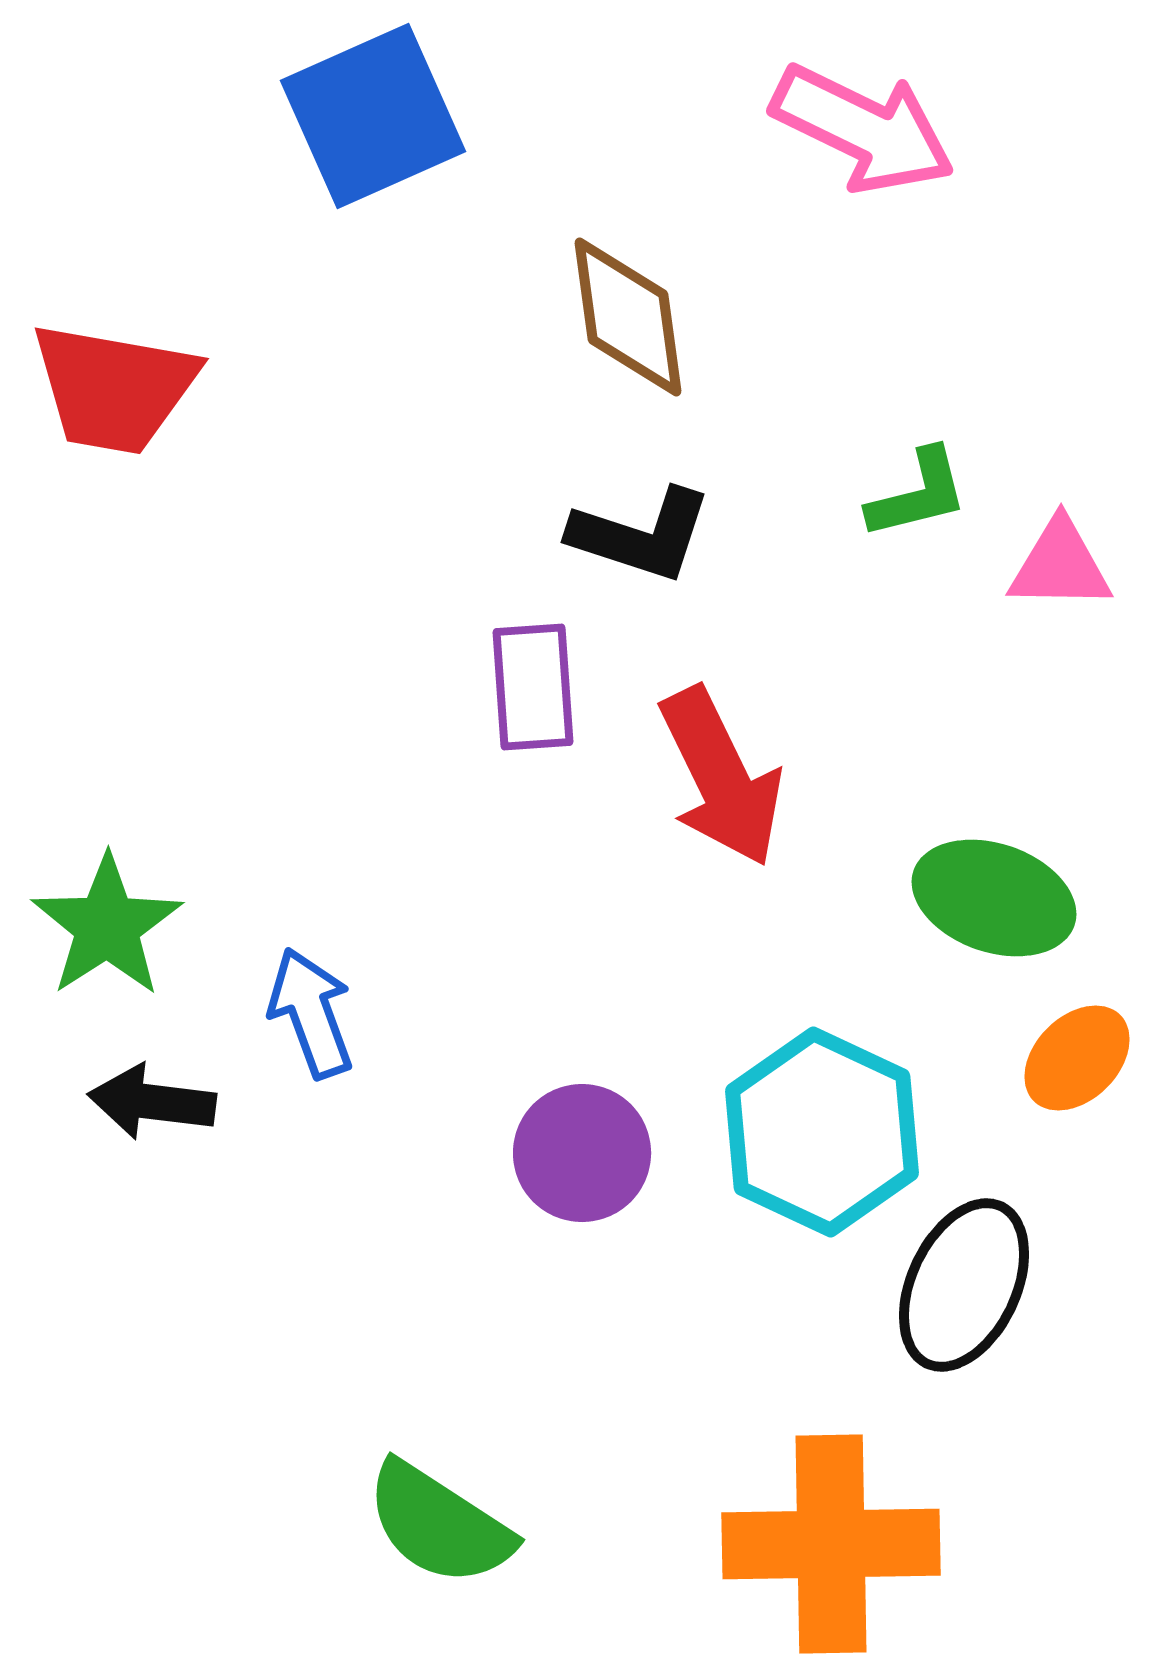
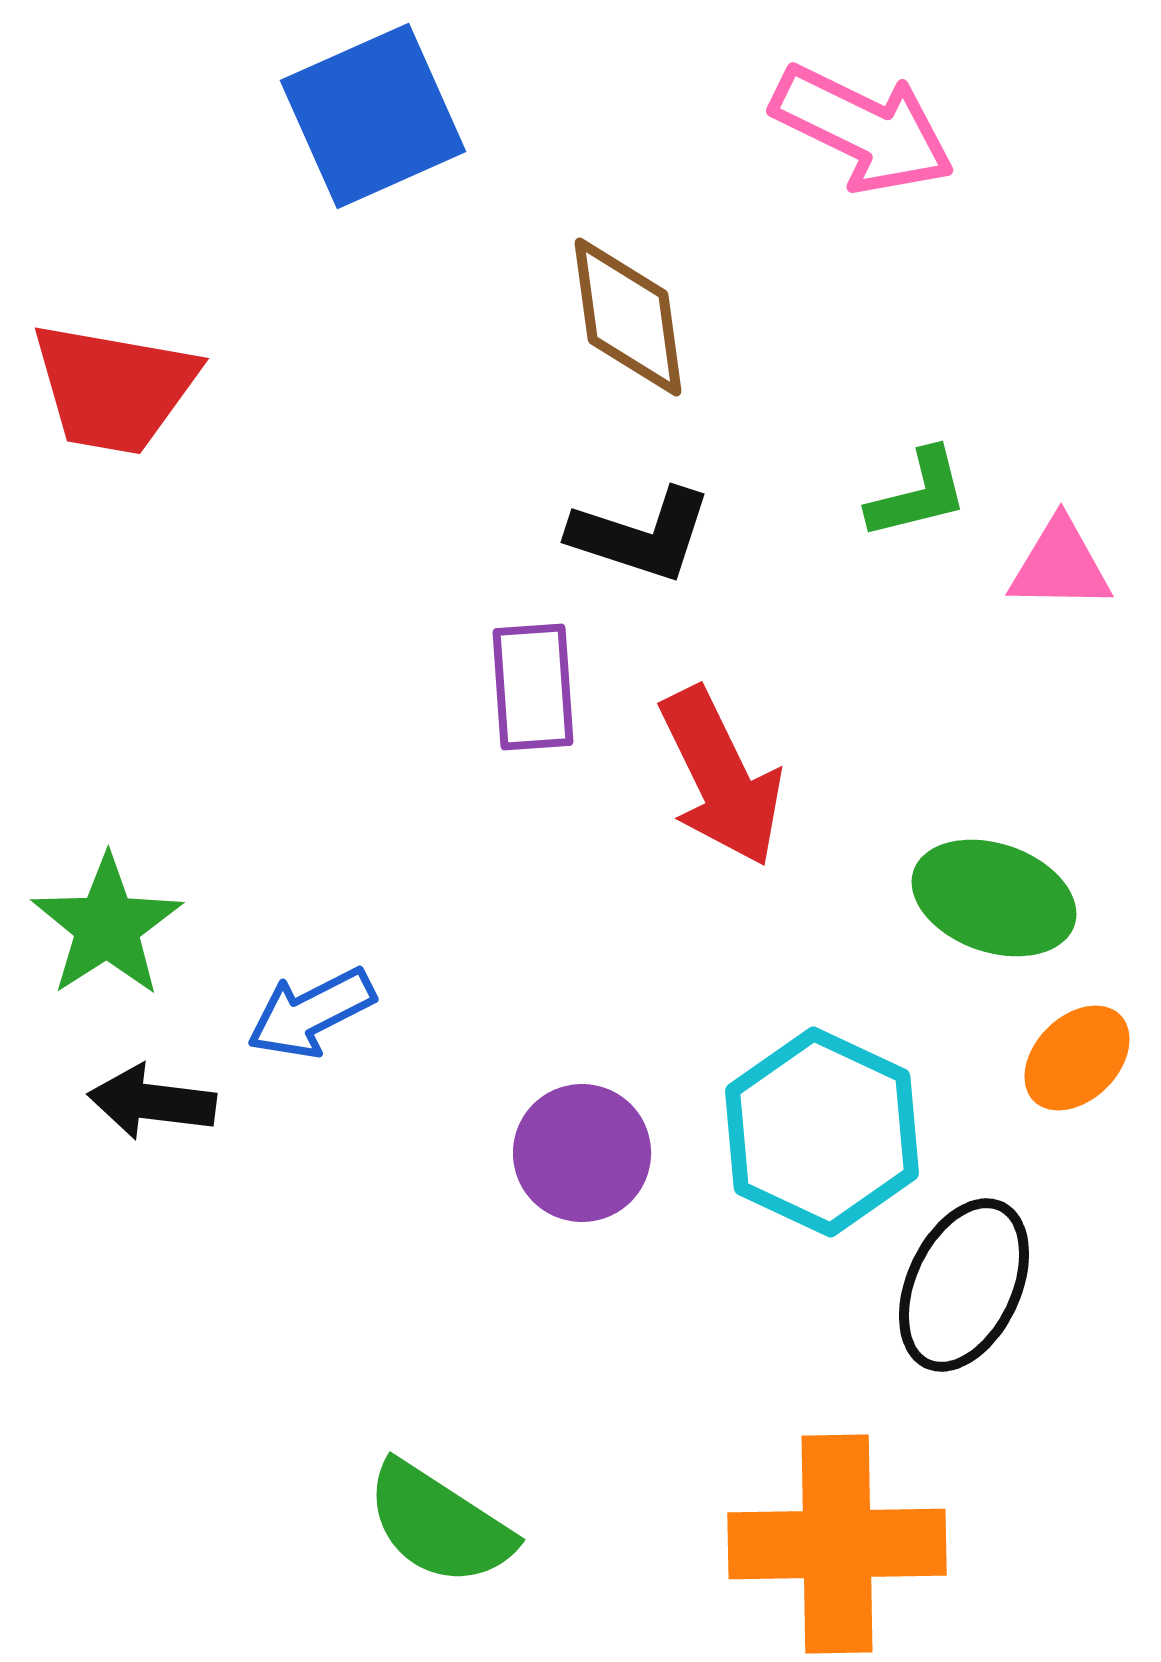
blue arrow: rotated 97 degrees counterclockwise
orange cross: moved 6 px right
